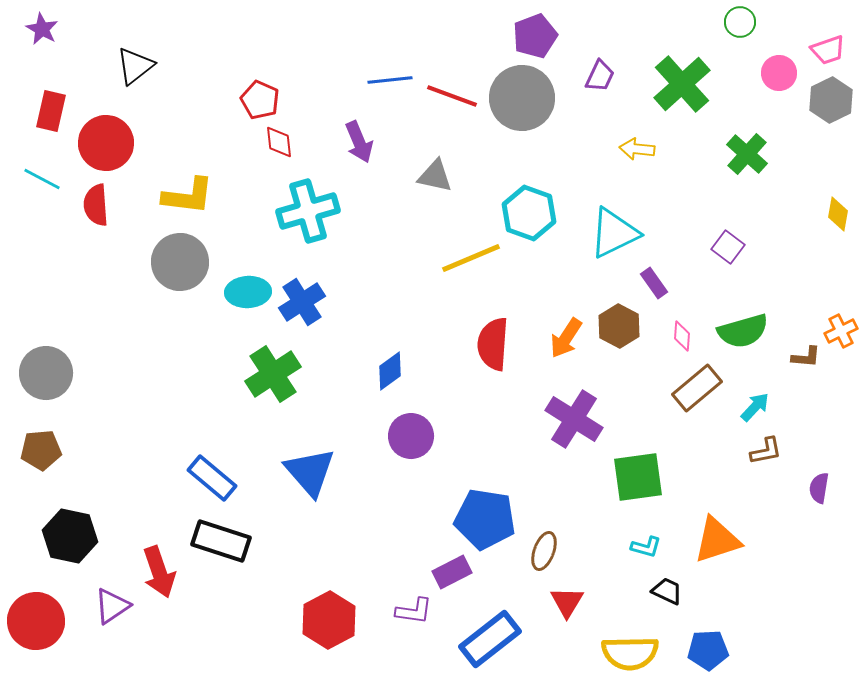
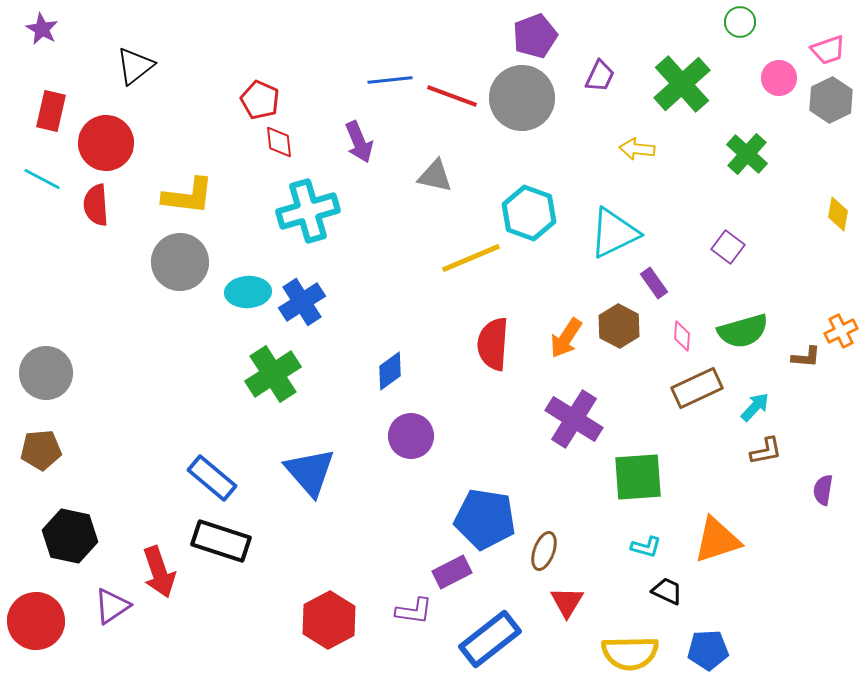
pink circle at (779, 73): moved 5 px down
brown rectangle at (697, 388): rotated 15 degrees clockwise
green square at (638, 477): rotated 4 degrees clockwise
purple semicircle at (819, 488): moved 4 px right, 2 px down
